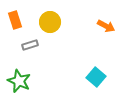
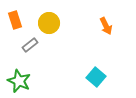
yellow circle: moved 1 px left, 1 px down
orange arrow: rotated 36 degrees clockwise
gray rectangle: rotated 21 degrees counterclockwise
